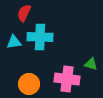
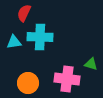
orange circle: moved 1 px left, 1 px up
